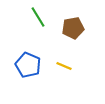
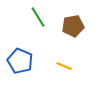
brown pentagon: moved 2 px up
blue pentagon: moved 8 px left, 4 px up
